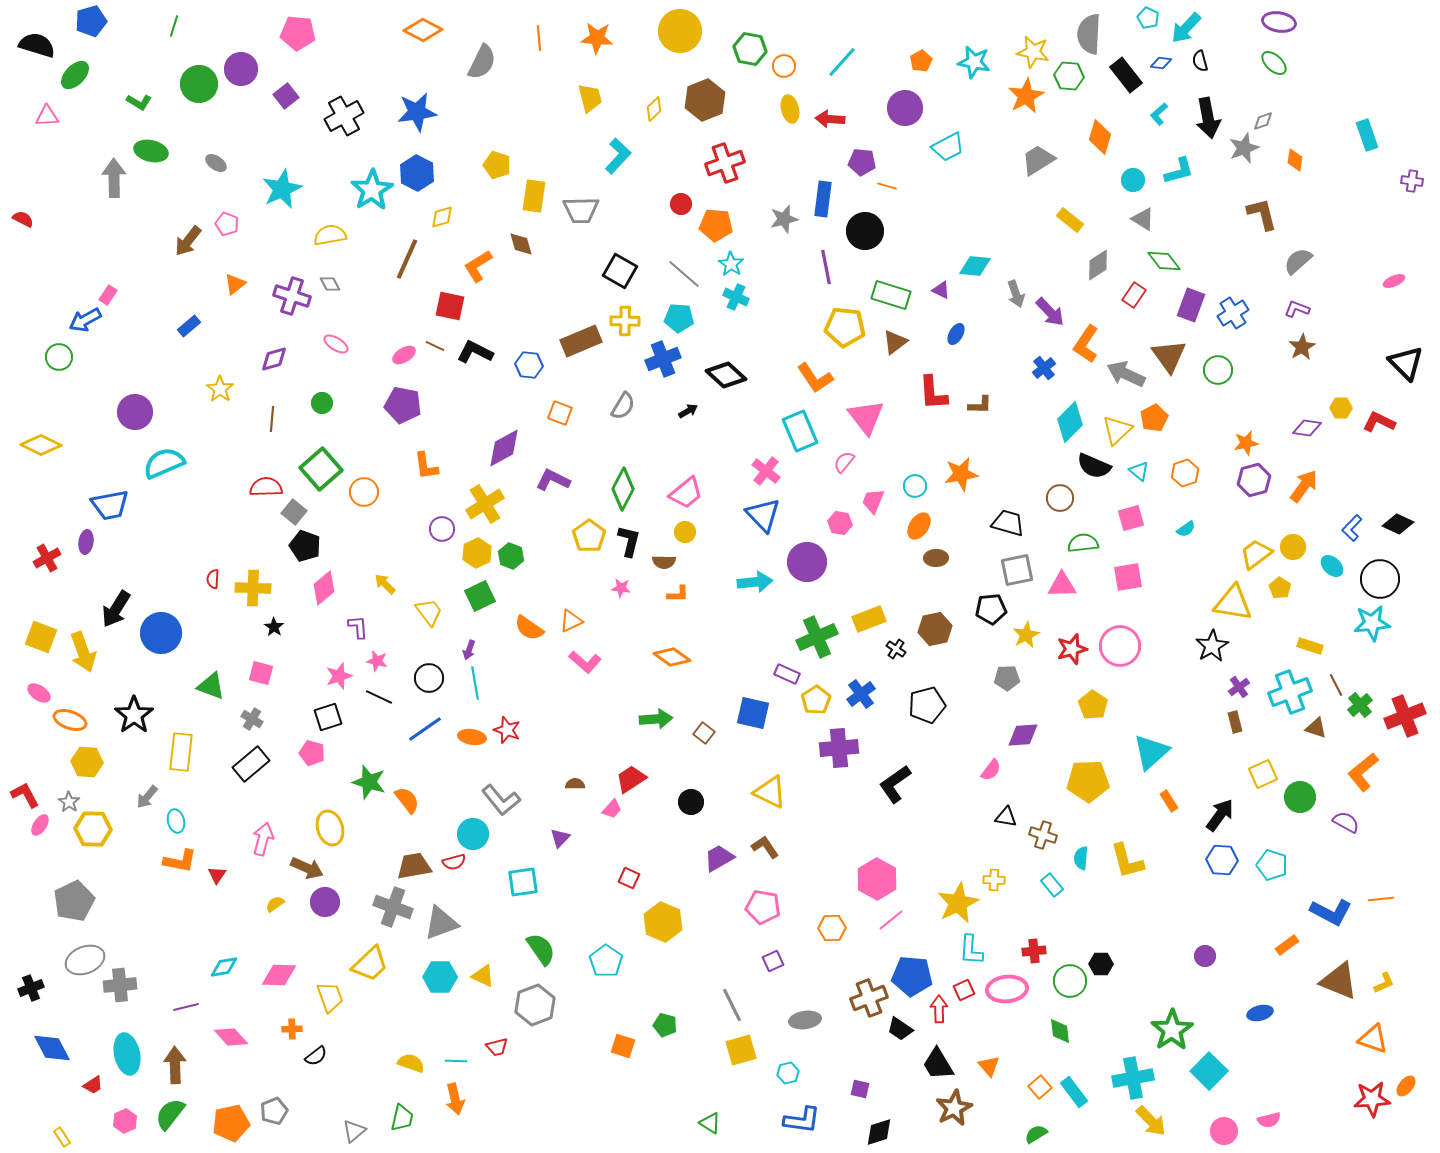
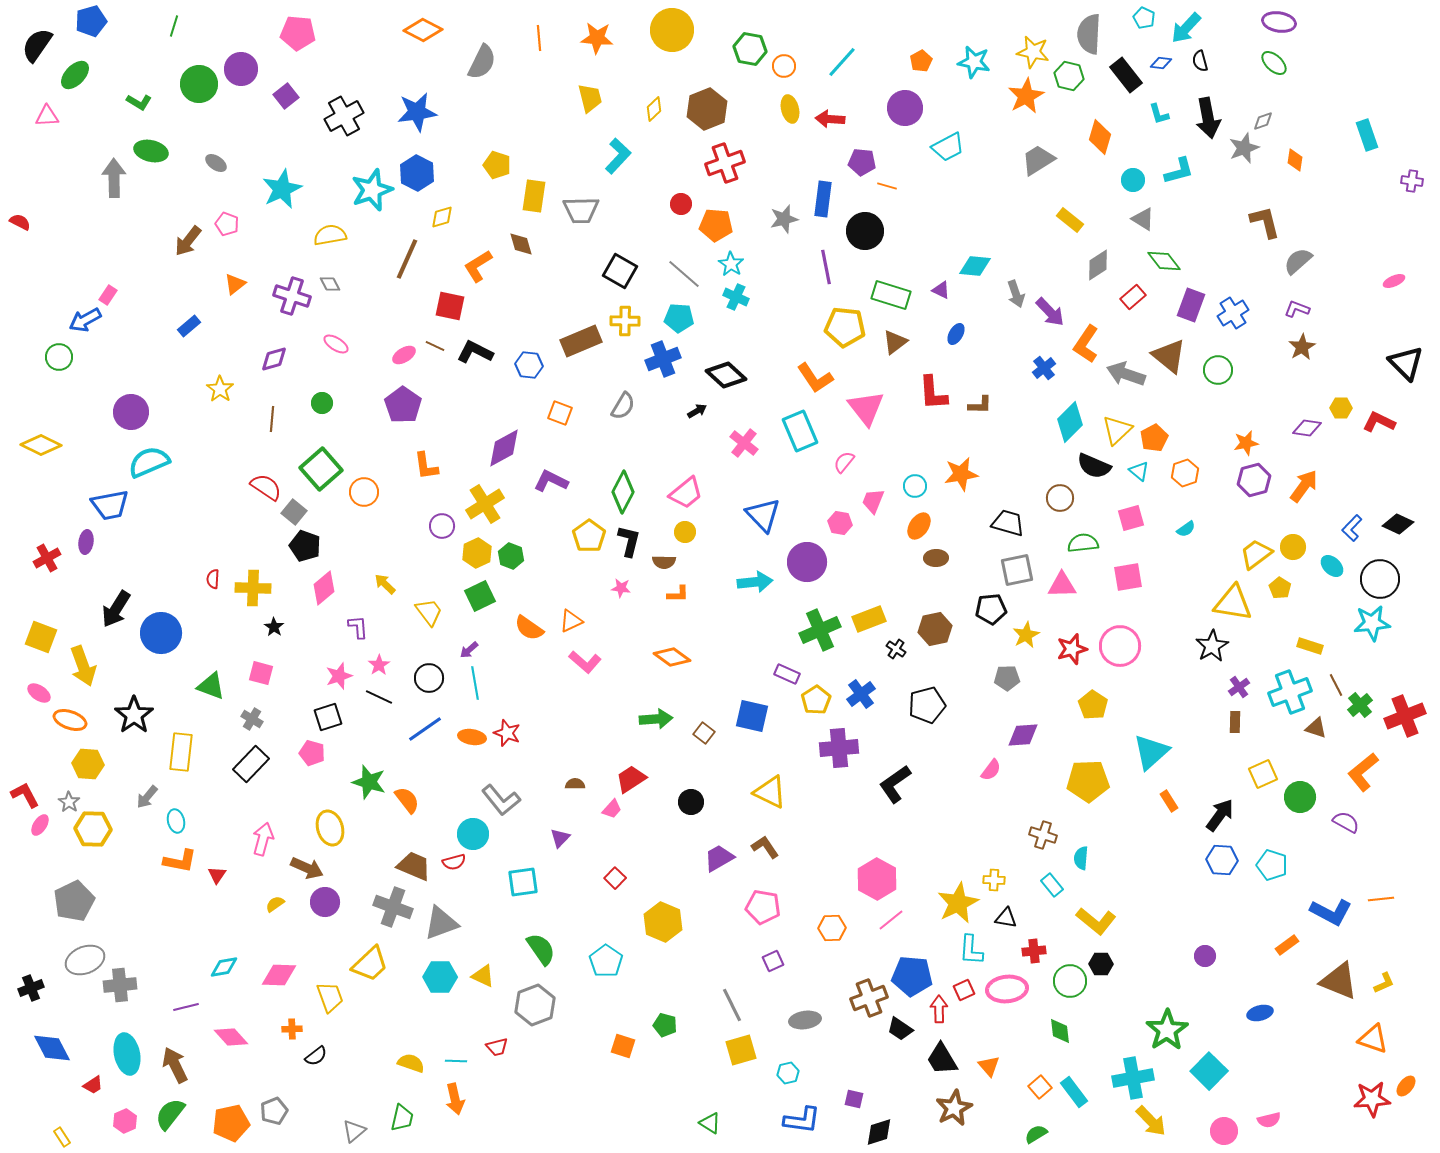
cyan pentagon at (1148, 18): moved 4 px left
yellow circle at (680, 31): moved 8 px left, 1 px up
black semicircle at (37, 45): rotated 72 degrees counterclockwise
green hexagon at (1069, 76): rotated 8 degrees clockwise
brown hexagon at (705, 100): moved 2 px right, 9 px down
cyan L-shape at (1159, 114): rotated 65 degrees counterclockwise
cyan star at (372, 190): rotated 12 degrees clockwise
brown L-shape at (1262, 214): moved 3 px right, 8 px down
red semicircle at (23, 219): moved 3 px left, 3 px down
red rectangle at (1134, 295): moved 1 px left, 2 px down; rotated 15 degrees clockwise
brown triangle at (1169, 356): rotated 15 degrees counterclockwise
gray arrow at (1126, 374): rotated 6 degrees counterclockwise
purple pentagon at (403, 405): rotated 24 degrees clockwise
black arrow at (688, 411): moved 9 px right
purple circle at (135, 412): moved 4 px left
pink triangle at (866, 417): moved 9 px up
orange pentagon at (1154, 418): moved 20 px down
cyan semicircle at (164, 463): moved 15 px left, 1 px up
pink cross at (766, 471): moved 22 px left, 28 px up
purple L-shape at (553, 480): moved 2 px left, 1 px down
red semicircle at (266, 487): rotated 36 degrees clockwise
green diamond at (623, 489): moved 3 px down
purple circle at (442, 529): moved 3 px up
green cross at (817, 637): moved 3 px right, 7 px up
purple arrow at (469, 650): rotated 30 degrees clockwise
yellow arrow at (83, 652): moved 14 px down
pink star at (377, 661): moved 2 px right, 4 px down; rotated 25 degrees clockwise
blue square at (753, 713): moved 1 px left, 3 px down
brown rectangle at (1235, 722): rotated 15 degrees clockwise
red star at (507, 730): moved 3 px down
yellow hexagon at (87, 762): moved 1 px right, 2 px down
black rectangle at (251, 764): rotated 6 degrees counterclockwise
black triangle at (1006, 817): moved 101 px down
yellow L-shape at (1127, 861): moved 31 px left, 60 px down; rotated 36 degrees counterclockwise
brown trapezoid at (414, 866): rotated 33 degrees clockwise
red square at (629, 878): moved 14 px left; rotated 20 degrees clockwise
green star at (1172, 1030): moved 5 px left
black trapezoid at (938, 1064): moved 4 px right, 5 px up
brown arrow at (175, 1065): rotated 24 degrees counterclockwise
purple square at (860, 1089): moved 6 px left, 10 px down
